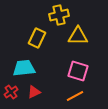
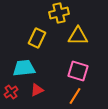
yellow cross: moved 2 px up
red triangle: moved 3 px right, 2 px up
orange line: rotated 30 degrees counterclockwise
